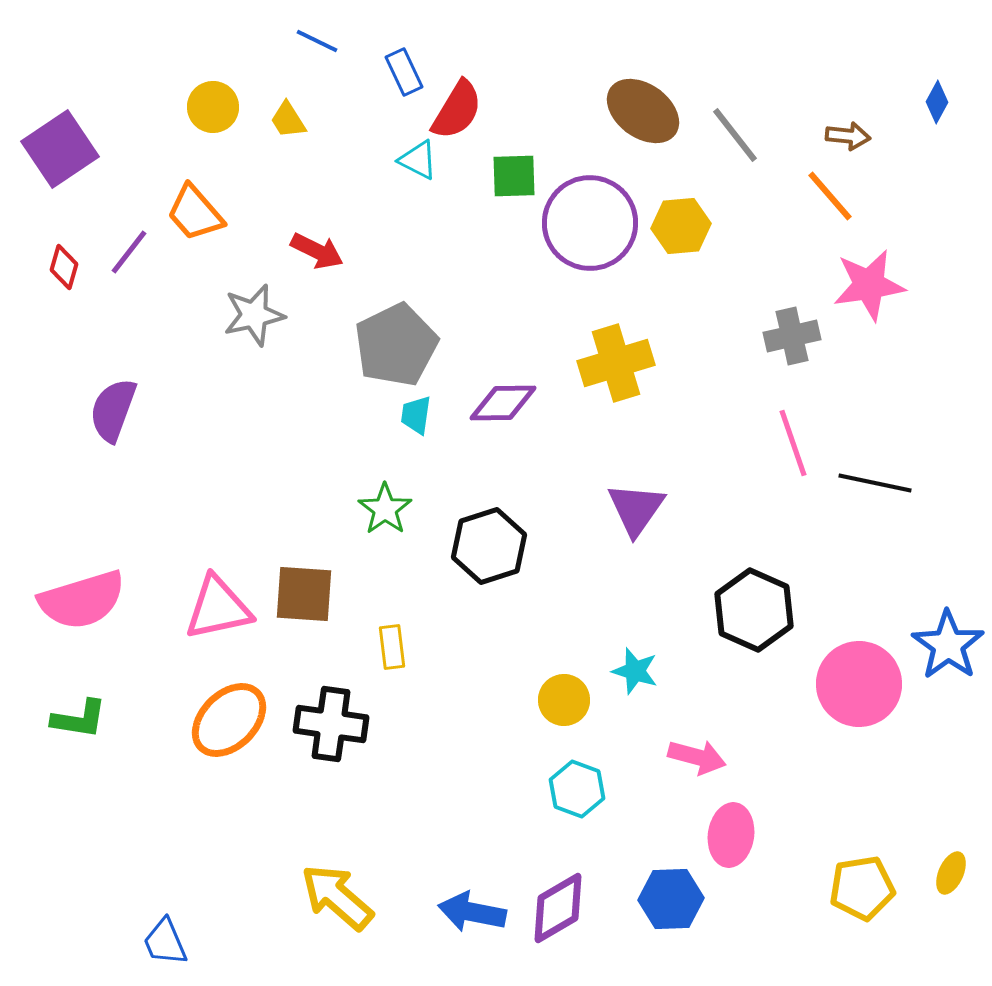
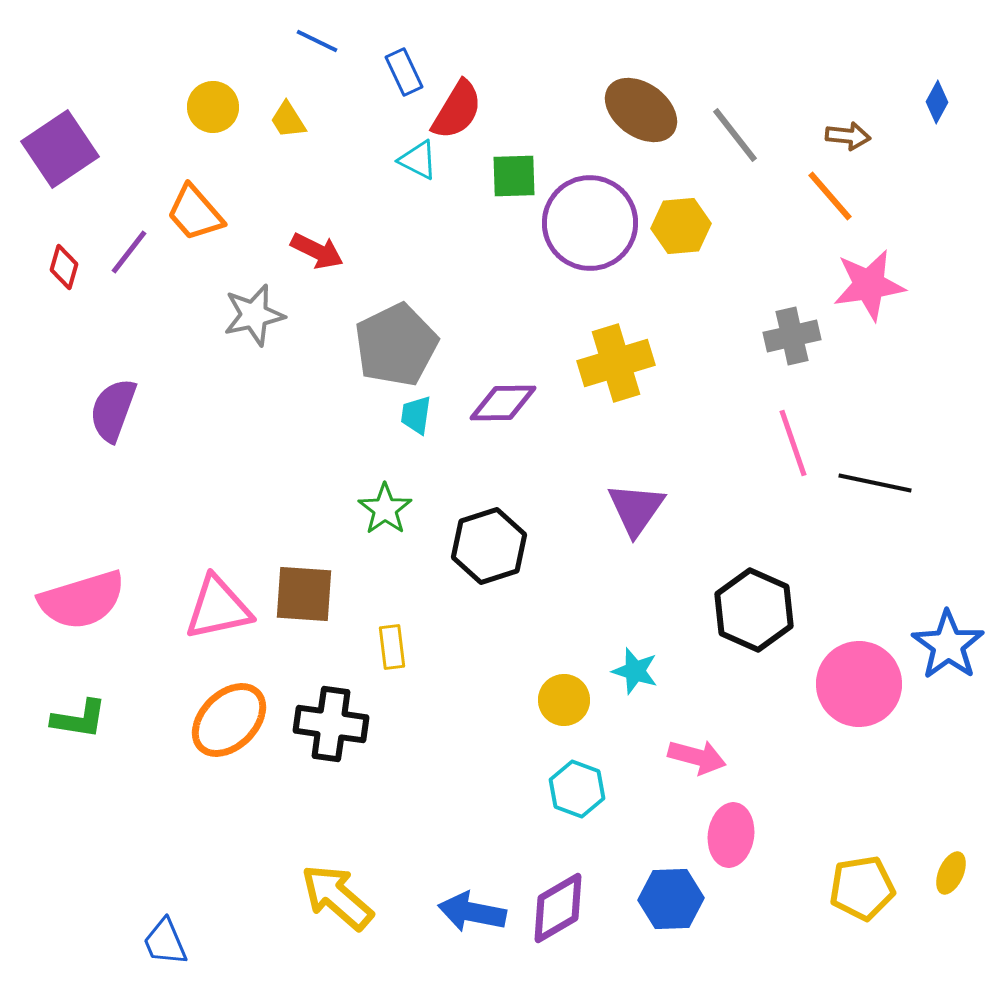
brown ellipse at (643, 111): moved 2 px left, 1 px up
